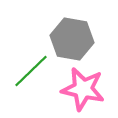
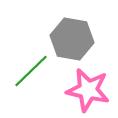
pink star: moved 5 px right, 1 px down
